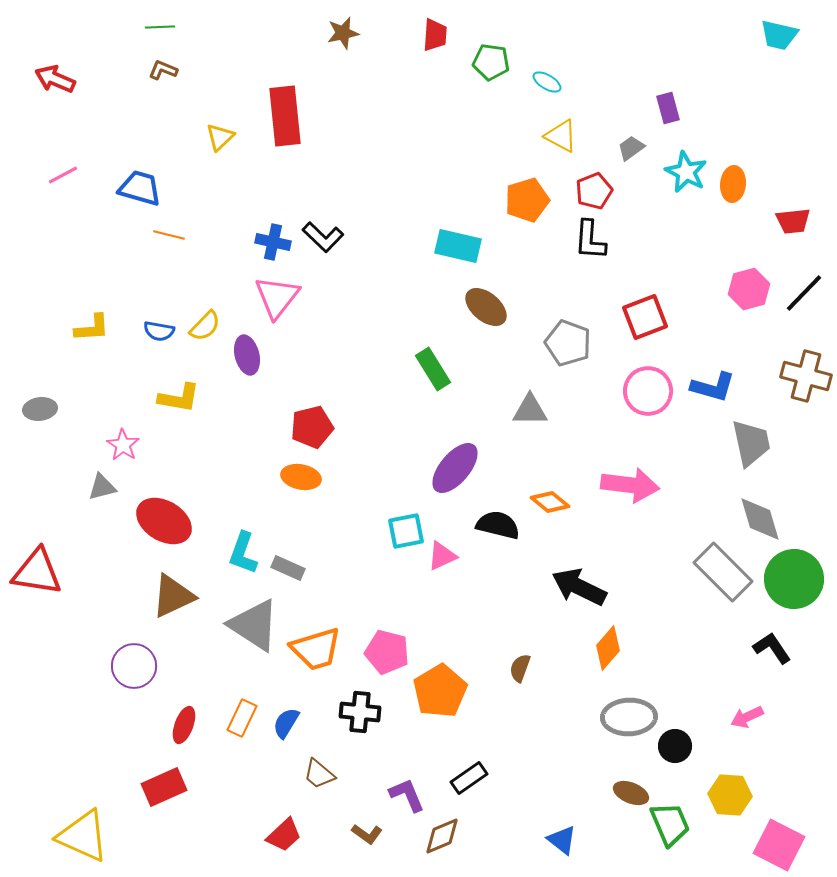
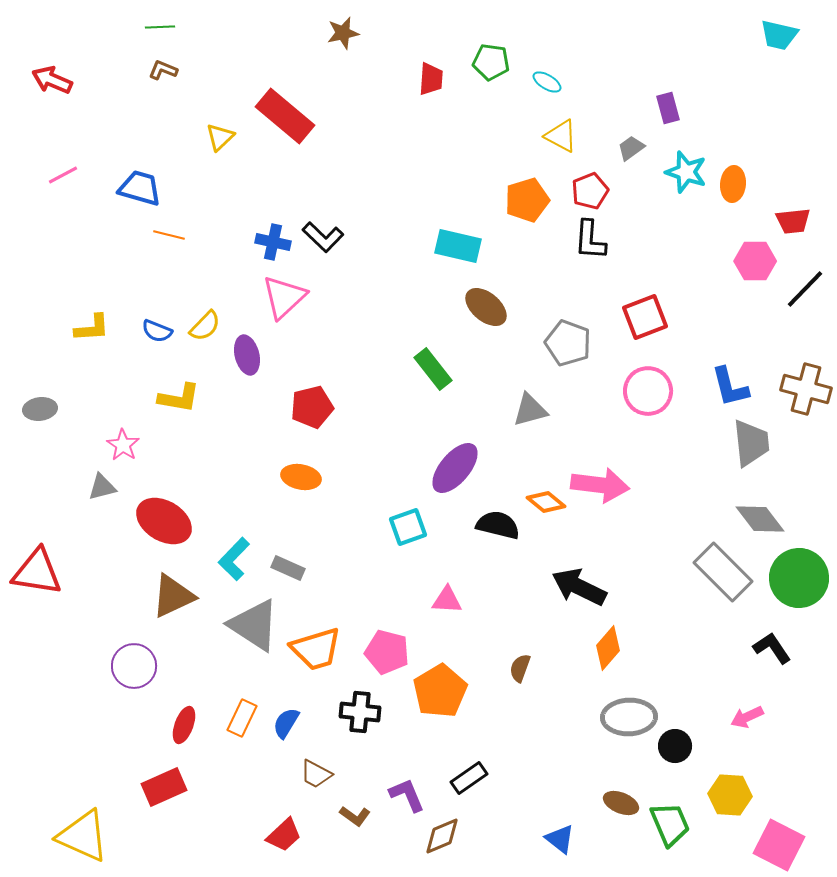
red trapezoid at (435, 35): moved 4 px left, 44 px down
red arrow at (55, 79): moved 3 px left, 1 px down
red rectangle at (285, 116): rotated 44 degrees counterclockwise
cyan star at (686, 172): rotated 9 degrees counterclockwise
red pentagon at (594, 191): moved 4 px left
pink hexagon at (749, 289): moved 6 px right, 28 px up; rotated 15 degrees clockwise
black line at (804, 293): moved 1 px right, 4 px up
pink triangle at (277, 297): moved 7 px right; rotated 9 degrees clockwise
blue semicircle at (159, 331): moved 2 px left; rotated 12 degrees clockwise
green rectangle at (433, 369): rotated 6 degrees counterclockwise
brown cross at (806, 376): moved 13 px down
blue L-shape at (713, 387): moved 17 px right; rotated 60 degrees clockwise
gray triangle at (530, 410): rotated 15 degrees counterclockwise
red pentagon at (312, 427): moved 20 px up
gray trapezoid at (751, 443): rotated 6 degrees clockwise
pink arrow at (630, 485): moved 30 px left
orange diamond at (550, 502): moved 4 px left
gray diamond at (760, 519): rotated 21 degrees counterclockwise
cyan square at (406, 531): moved 2 px right, 4 px up; rotated 9 degrees counterclockwise
cyan L-shape at (243, 553): moved 9 px left, 6 px down; rotated 24 degrees clockwise
pink triangle at (442, 556): moved 5 px right, 44 px down; rotated 28 degrees clockwise
green circle at (794, 579): moved 5 px right, 1 px up
brown trapezoid at (319, 774): moved 3 px left; rotated 12 degrees counterclockwise
brown ellipse at (631, 793): moved 10 px left, 10 px down
brown L-shape at (367, 834): moved 12 px left, 18 px up
blue triangle at (562, 840): moved 2 px left, 1 px up
